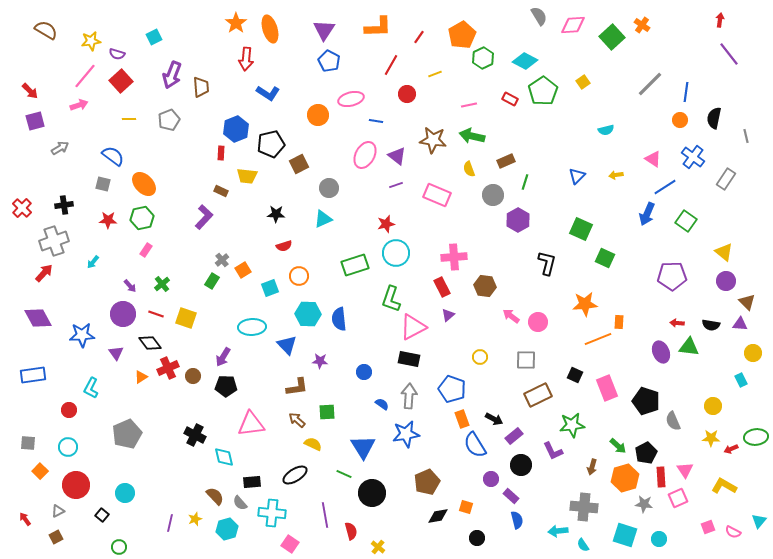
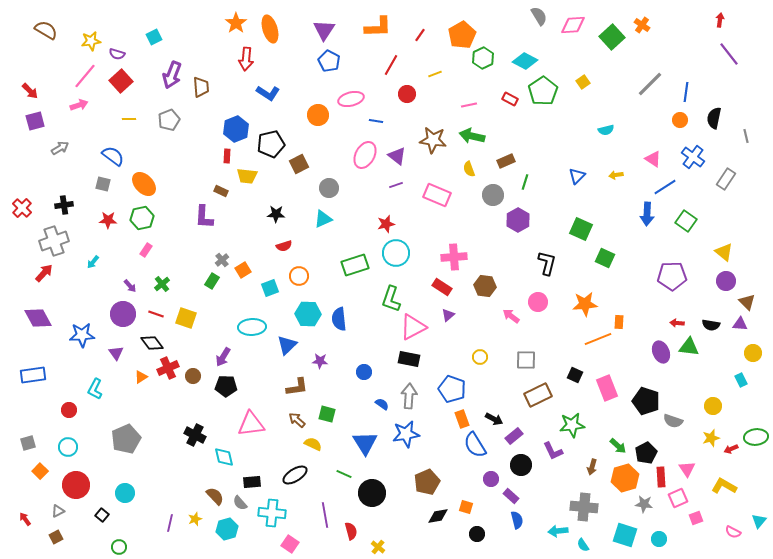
red line at (419, 37): moved 1 px right, 2 px up
red rectangle at (221, 153): moved 6 px right, 3 px down
blue arrow at (647, 214): rotated 20 degrees counterclockwise
purple L-shape at (204, 217): rotated 140 degrees clockwise
red rectangle at (442, 287): rotated 30 degrees counterclockwise
pink circle at (538, 322): moved 20 px up
black diamond at (150, 343): moved 2 px right
blue triangle at (287, 345): rotated 30 degrees clockwise
cyan L-shape at (91, 388): moved 4 px right, 1 px down
green square at (327, 412): moved 2 px down; rotated 18 degrees clockwise
gray semicircle at (673, 421): rotated 48 degrees counterclockwise
gray pentagon at (127, 434): moved 1 px left, 5 px down
yellow star at (711, 438): rotated 18 degrees counterclockwise
gray square at (28, 443): rotated 21 degrees counterclockwise
blue triangle at (363, 447): moved 2 px right, 4 px up
pink triangle at (685, 470): moved 2 px right, 1 px up
pink square at (708, 527): moved 12 px left, 9 px up
black circle at (477, 538): moved 4 px up
